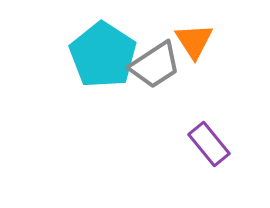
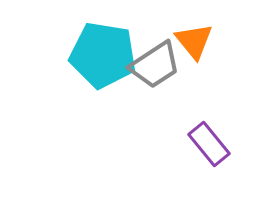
orange triangle: rotated 6 degrees counterclockwise
cyan pentagon: rotated 24 degrees counterclockwise
